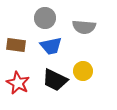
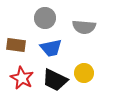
blue trapezoid: moved 2 px down
yellow circle: moved 1 px right, 2 px down
red star: moved 4 px right, 5 px up
